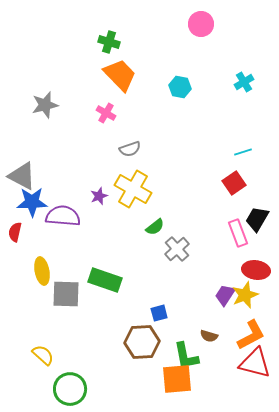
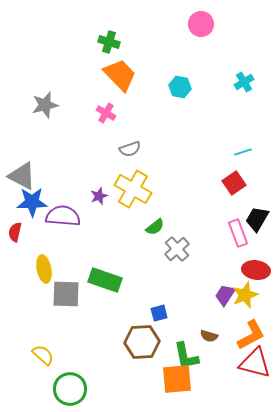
yellow ellipse: moved 2 px right, 2 px up
